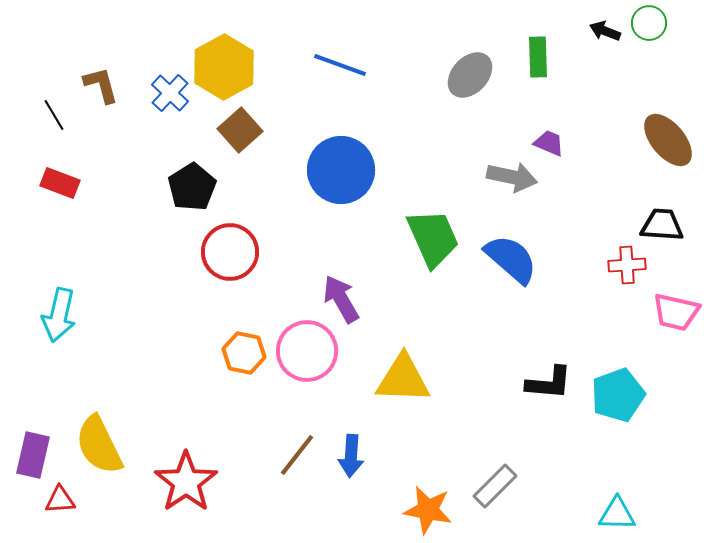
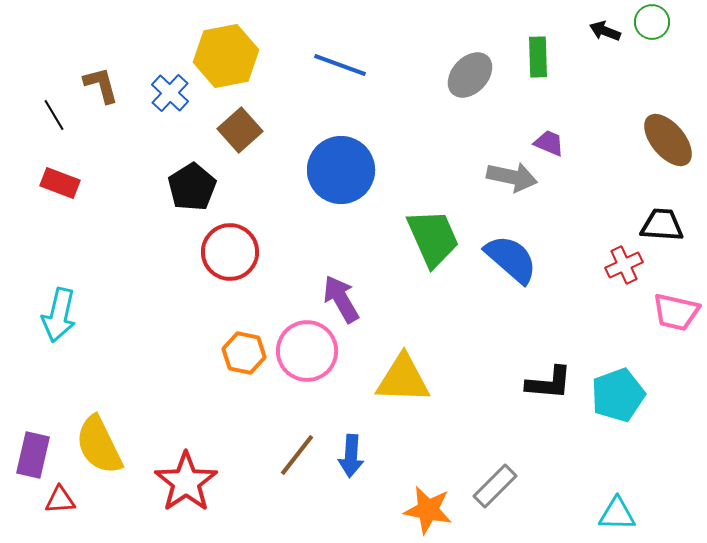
green circle: moved 3 px right, 1 px up
yellow hexagon: moved 2 px right, 11 px up; rotated 18 degrees clockwise
red cross: moved 3 px left; rotated 21 degrees counterclockwise
